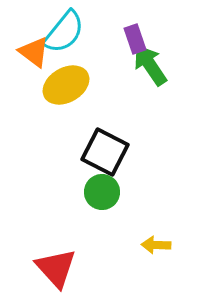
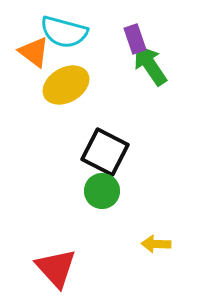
cyan semicircle: rotated 66 degrees clockwise
green circle: moved 1 px up
yellow arrow: moved 1 px up
